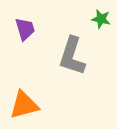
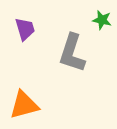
green star: moved 1 px right, 1 px down
gray L-shape: moved 3 px up
